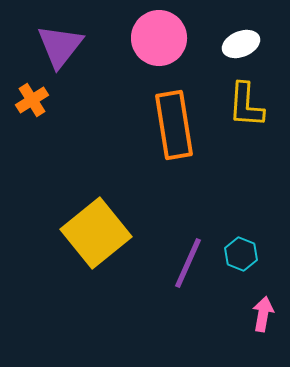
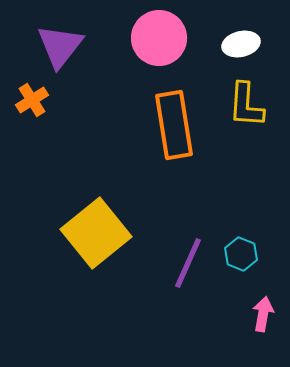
white ellipse: rotated 9 degrees clockwise
